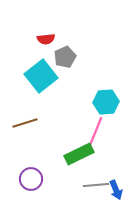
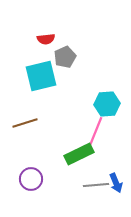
cyan square: rotated 24 degrees clockwise
cyan hexagon: moved 1 px right, 2 px down
blue arrow: moved 7 px up
